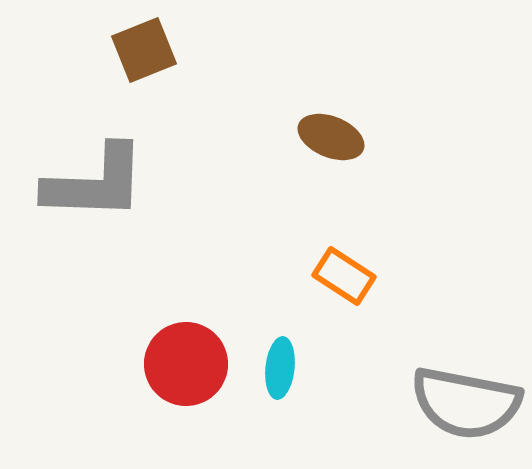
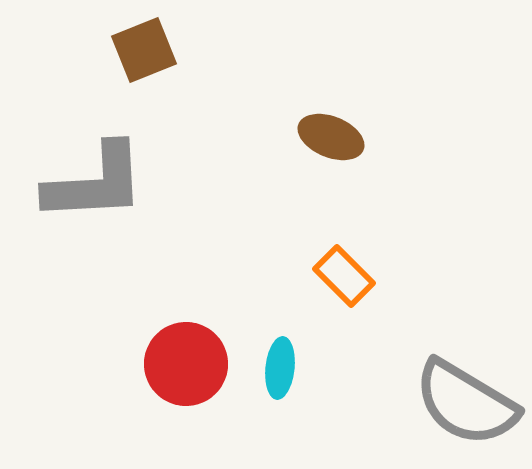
gray L-shape: rotated 5 degrees counterclockwise
orange rectangle: rotated 12 degrees clockwise
gray semicircle: rotated 20 degrees clockwise
